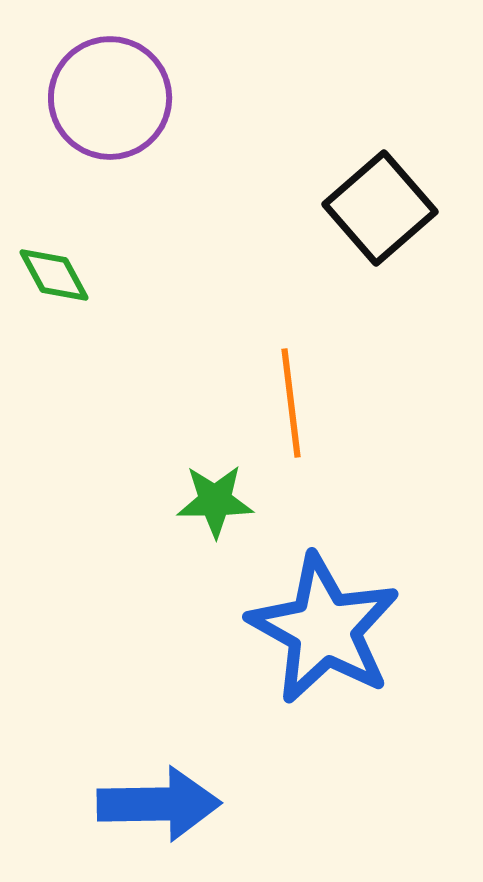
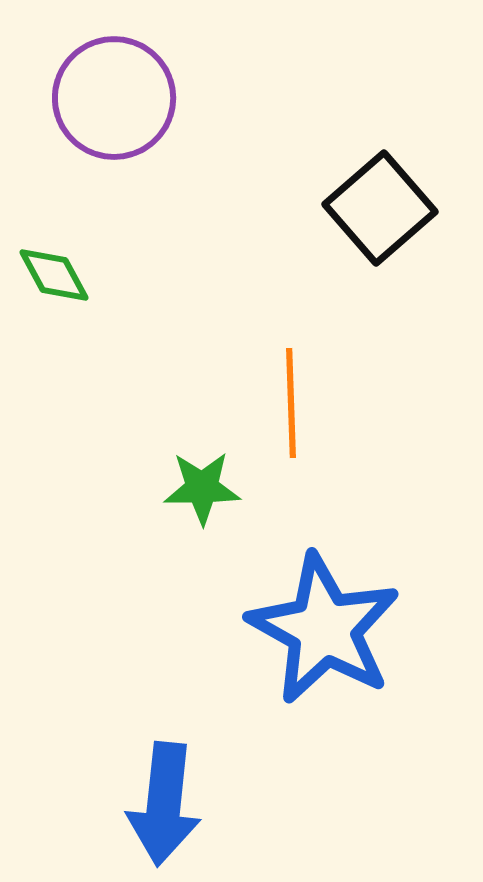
purple circle: moved 4 px right
orange line: rotated 5 degrees clockwise
green star: moved 13 px left, 13 px up
blue arrow: moved 5 px right; rotated 97 degrees clockwise
